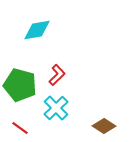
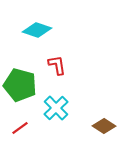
cyan diamond: rotated 28 degrees clockwise
red L-shape: moved 10 px up; rotated 55 degrees counterclockwise
red line: rotated 72 degrees counterclockwise
